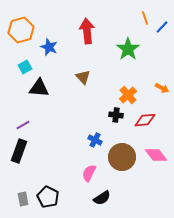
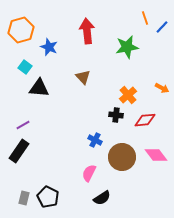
green star: moved 1 px left, 2 px up; rotated 25 degrees clockwise
cyan square: rotated 24 degrees counterclockwise
black rectangle: rotated 15 degrees clockwise
gray rectangle: moved 1 px right, 1 px up; rotated 24 degrees clockwise
